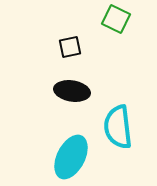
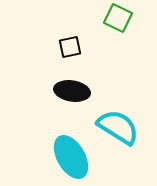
green square: moved 2 px right, 1 px up
cyan semicircle: rotated 129 degrees clockwise
cyan ellipse: rotated 57 degrees counterclockwise
